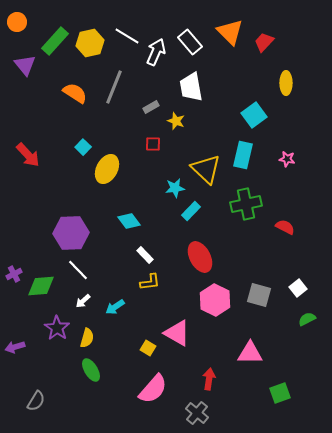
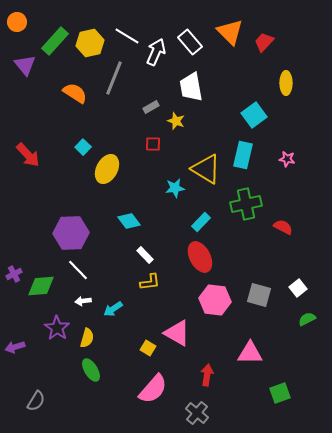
gray line at (114, 87): moved 9 px up
yellow triangle at (206, 169): rotated 12 degrees counterclockwise
cyan rectangle at (191, 211): moved 10 px right, 11 px down
red semicircle at (285, 227): moved 2 px left
pink hexagon at (215, 300): rotated 20 degrees counterclockwise
white arrow at (83, 301): rotated 35 degrees clockwise
cyan arrow at (115, 307): moved 2 px left, 2 px down
red arrow at (209, 379): moved 2 px left, 4 px up
